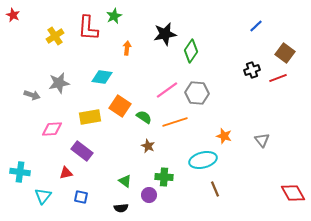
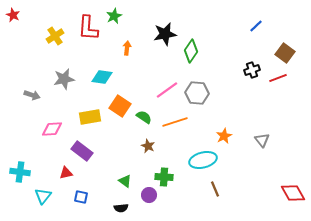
gray star: moved 5 px right, 4 px up
orange star: rotated 28 degrees clockwise
